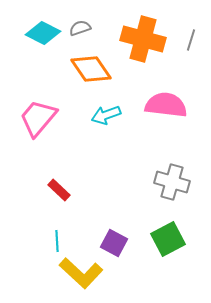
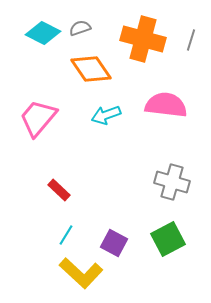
cyan line: moved 9 px right, 6 px up; rotated 35 degrees clockwise
